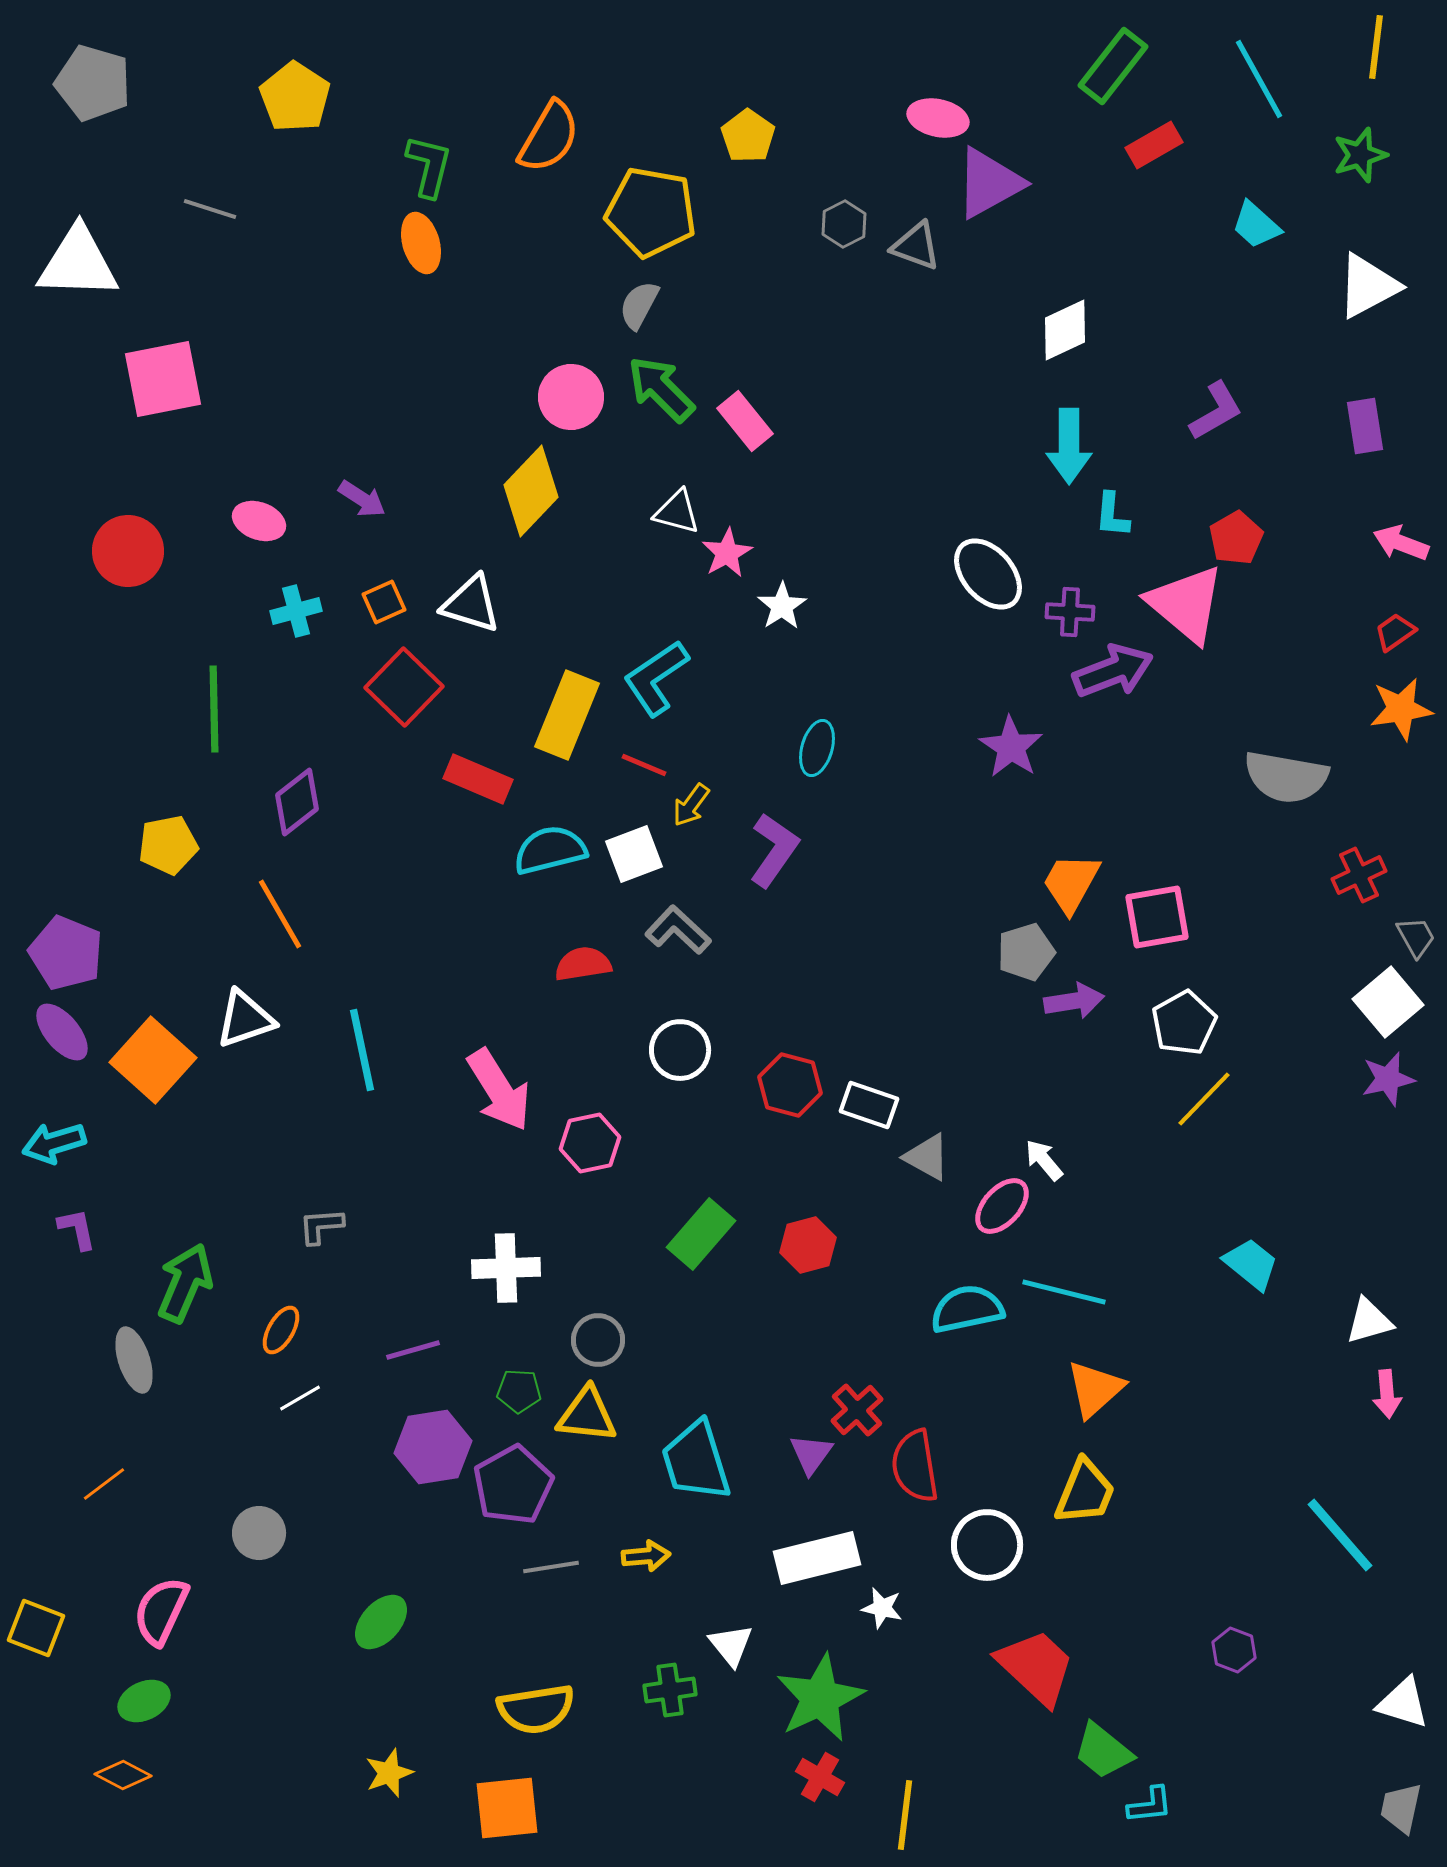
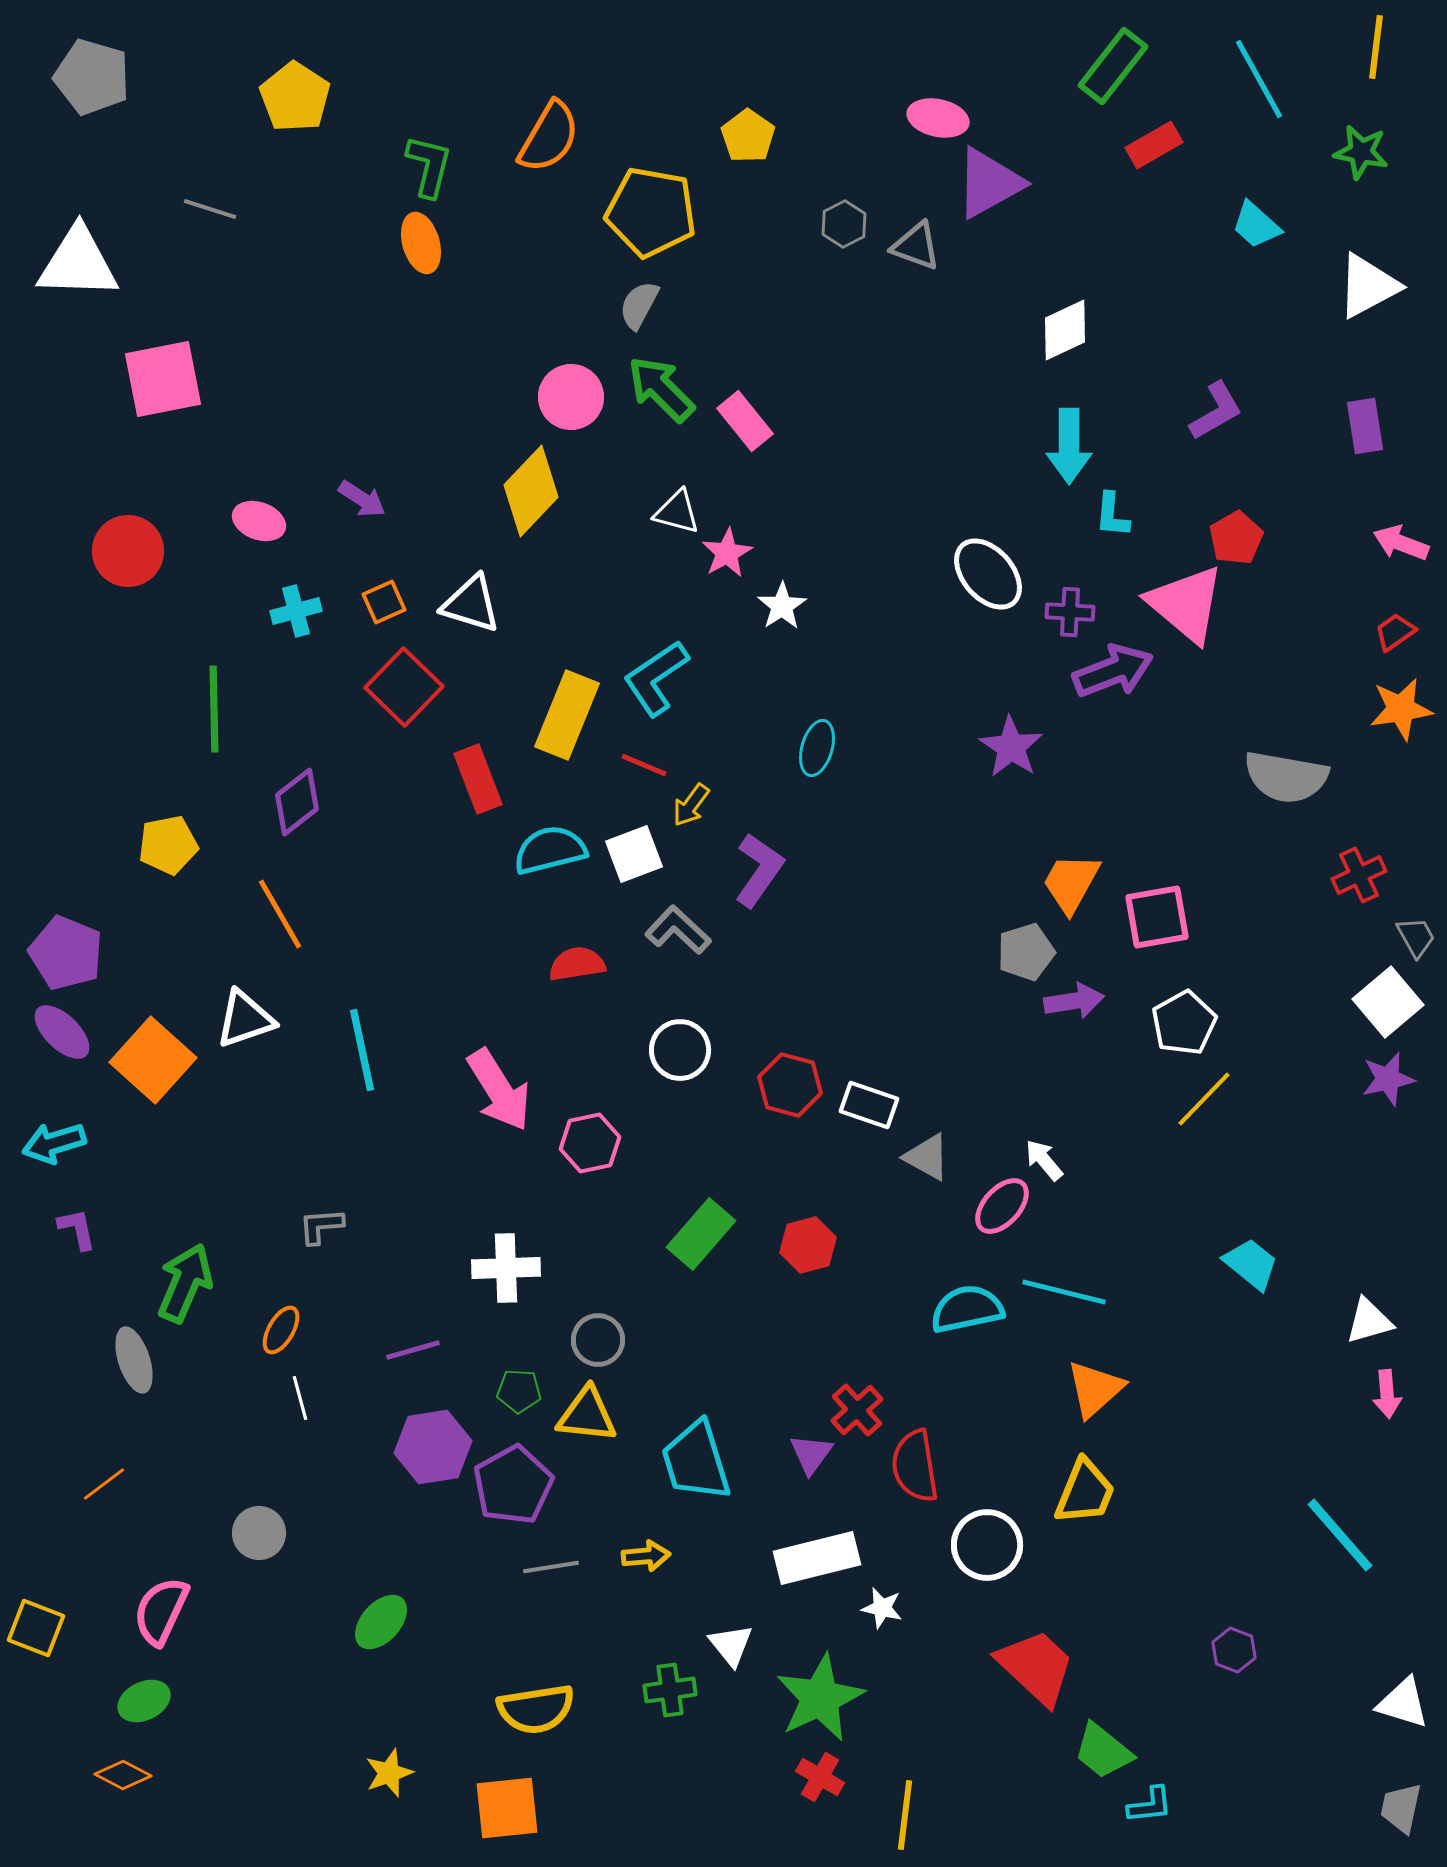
gray pentagon at (93, 83): moved 1 px left, 6 px up
green star at (1360, 155): moved 1 px right, 3 px up; rotated 28 degrees clockwise
red rectangle at (478, 779): rotated 46 degrees clockwise
purple L-shape at (774, 850): moved 15 px left, 20 px down
red semicircle at (583, 964): moved 6 px left
purple ellipse at (62, 1032): rotated 6 degrees counterclockwise
white line at (300, 1398): rotated 75 degrees counterclockwise
